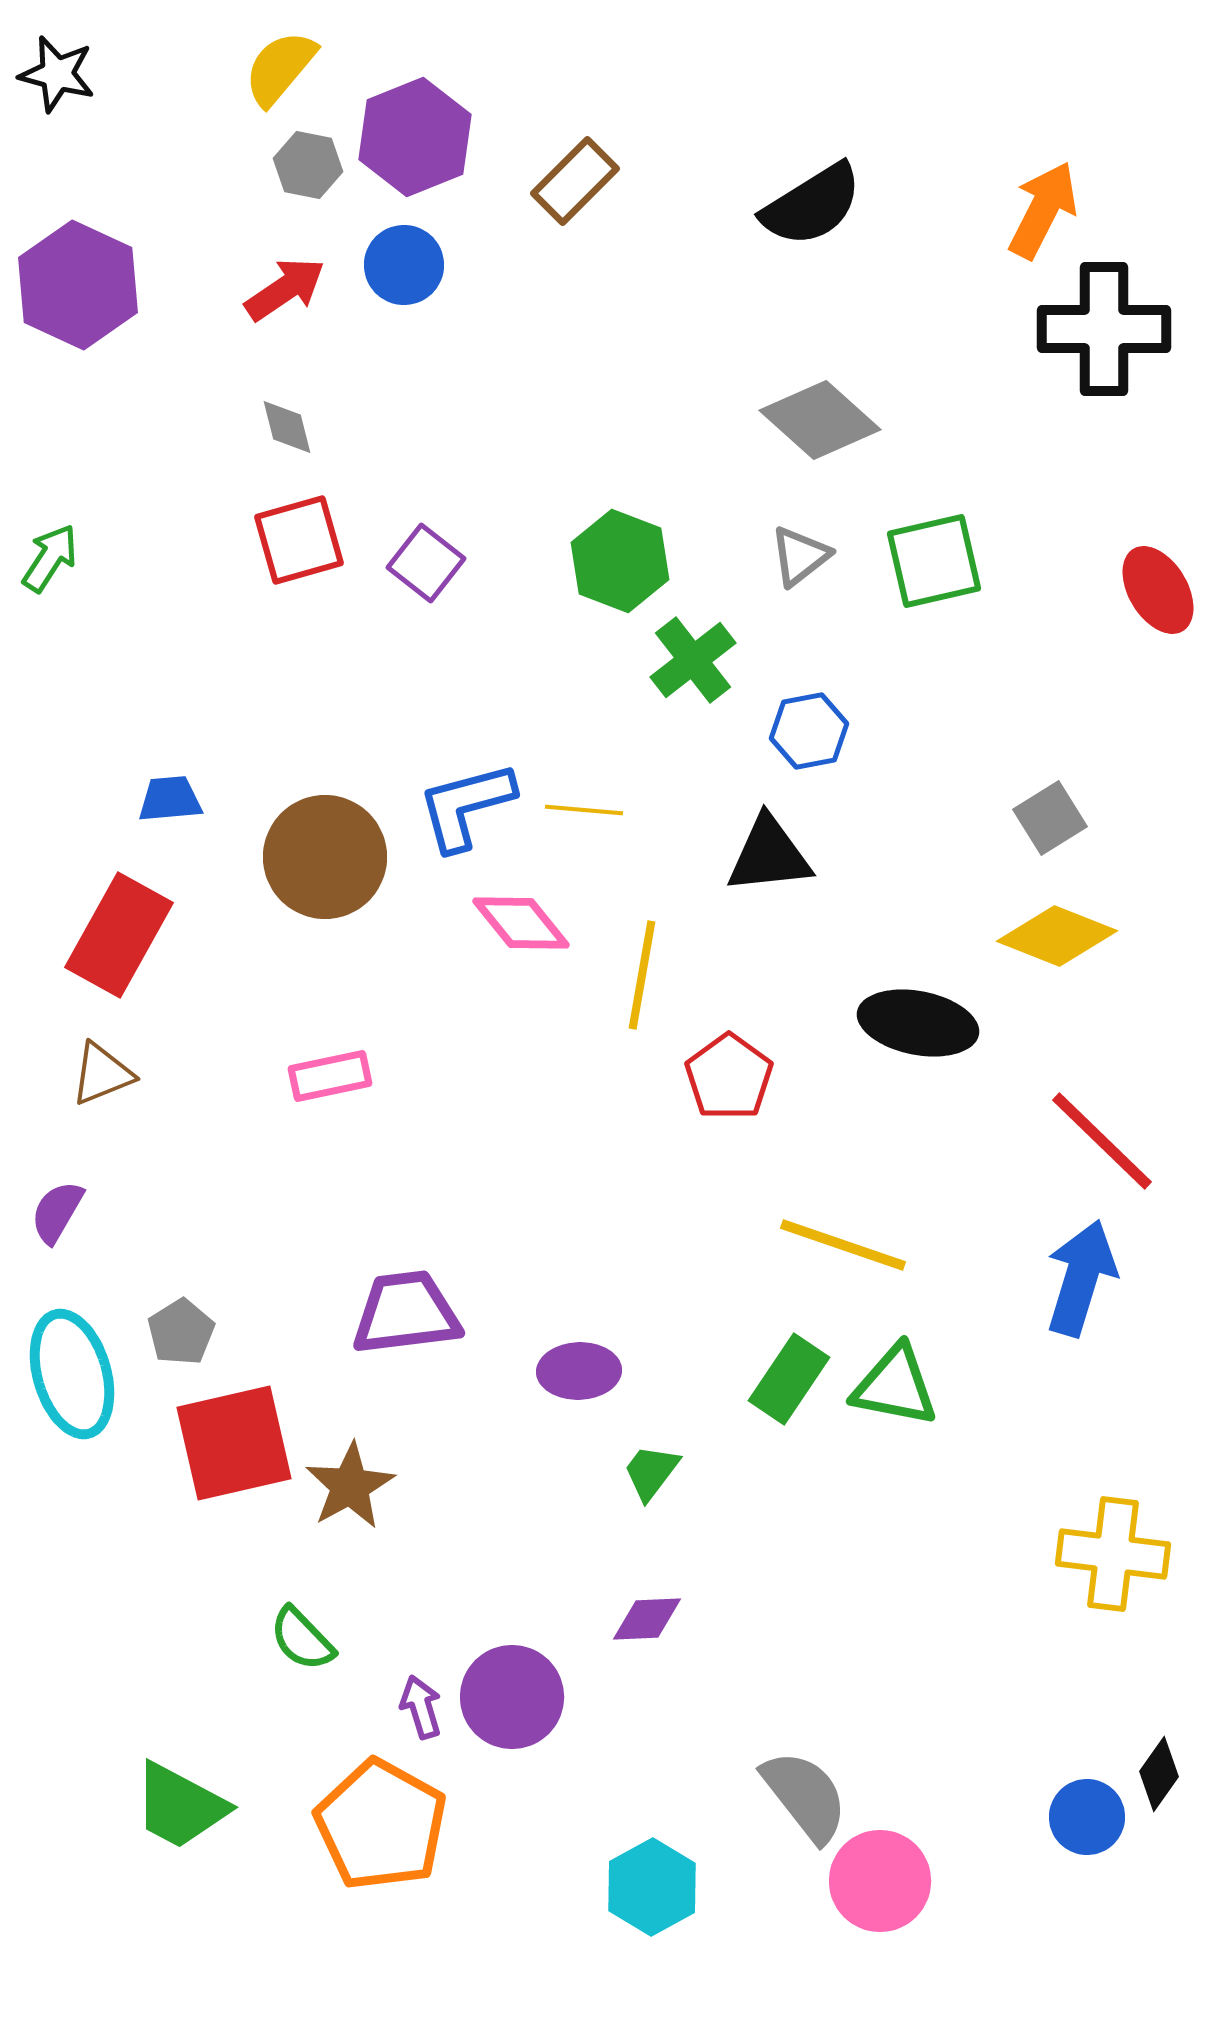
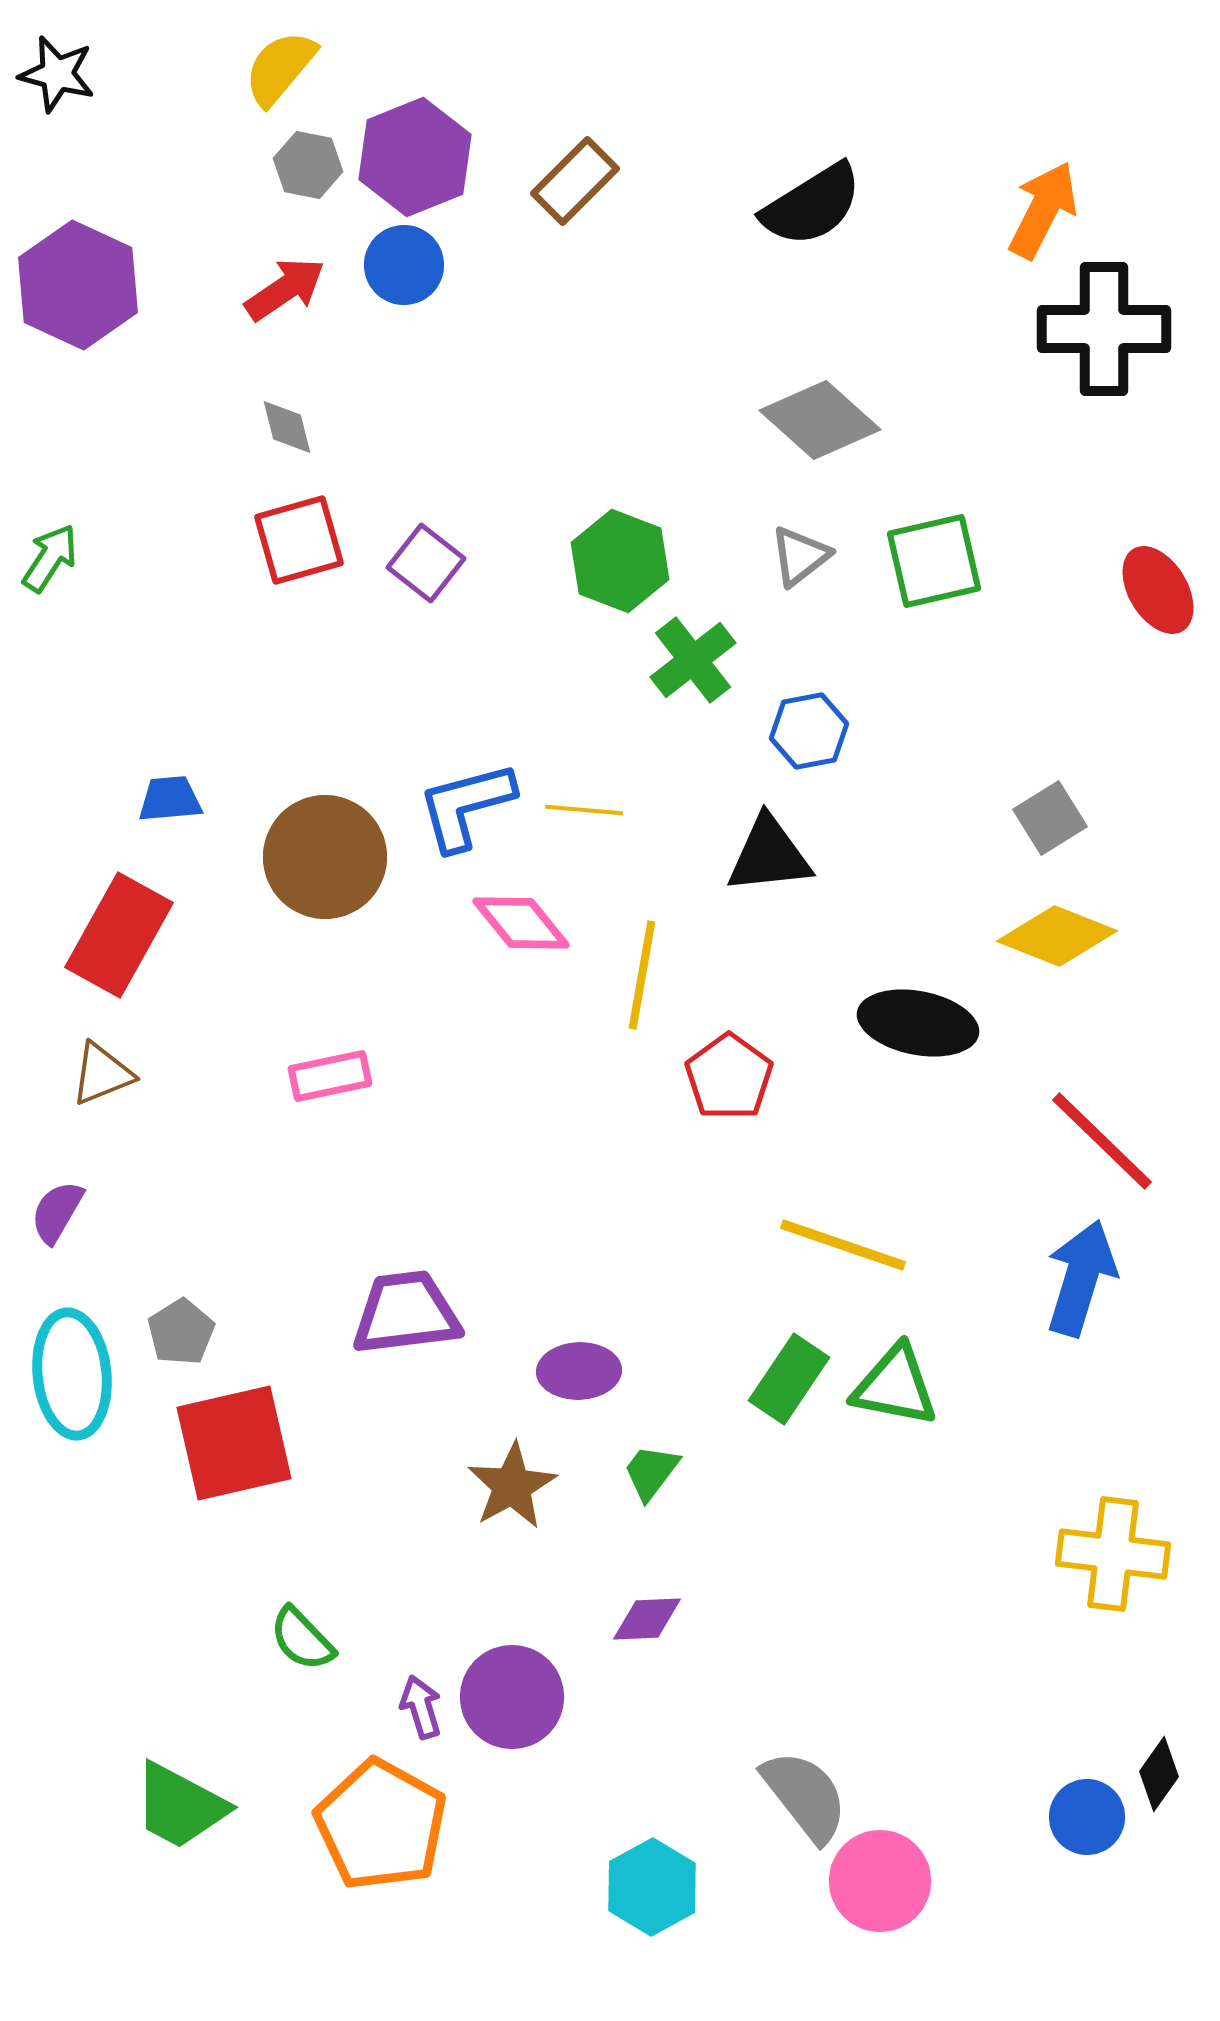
purple hexagon at (415, 137): moved 20 px down
cyan ellipse at (72, 1374): rotated 10 degrees clockwise
brown star at (350, 1486): moved 162 px right
